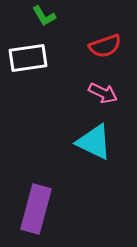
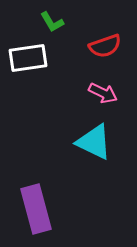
green L-shape: moved 8 px right, 6 px down
purple rectangle: rotated 30 degrees counterclockwise
